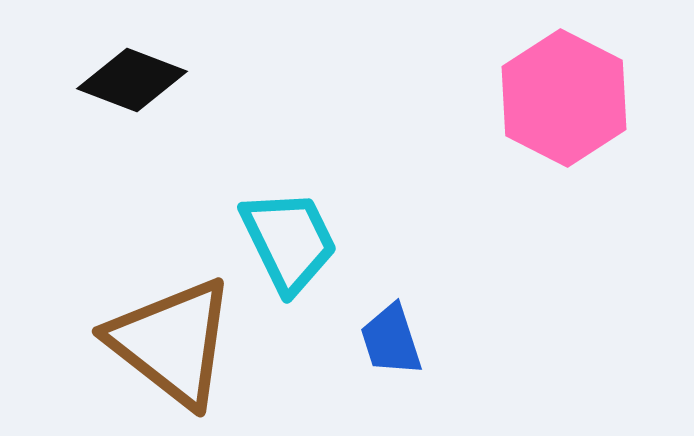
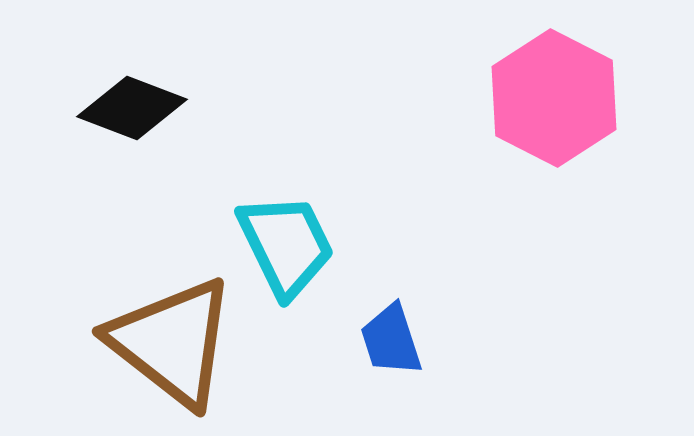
black diamond: moved 28 px down
pink hexagon: moved 10 px left
cyan trapezoid: moved 3 px left, 4 px down
